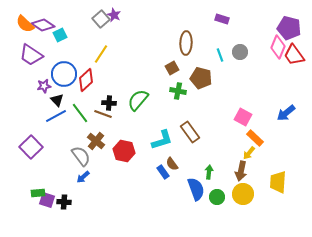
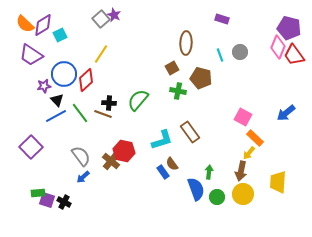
purple diamond at (43, 25): rotated 65 degrees counterclockwise
brown cross at (96, 141): moved 15 px right, 20 px down
black cross at (64, 202): rotated 24 degrees clockwise
